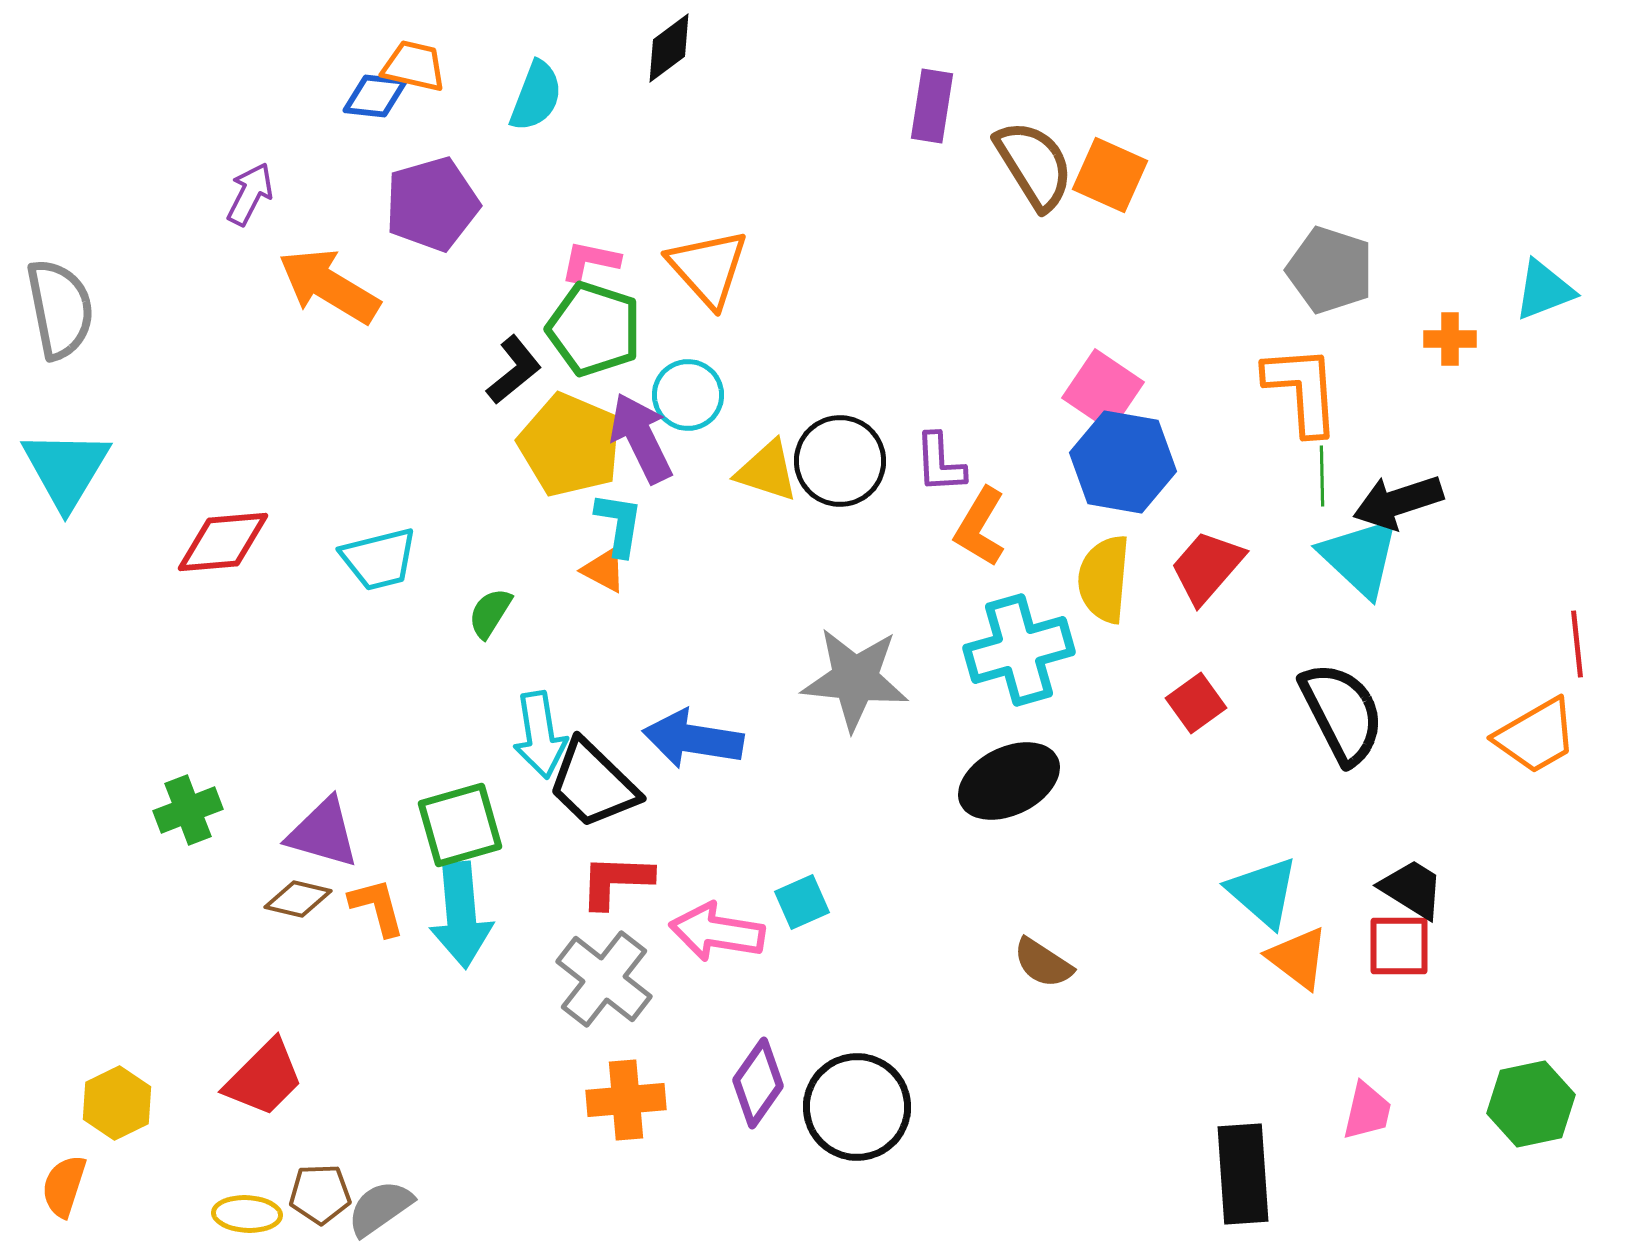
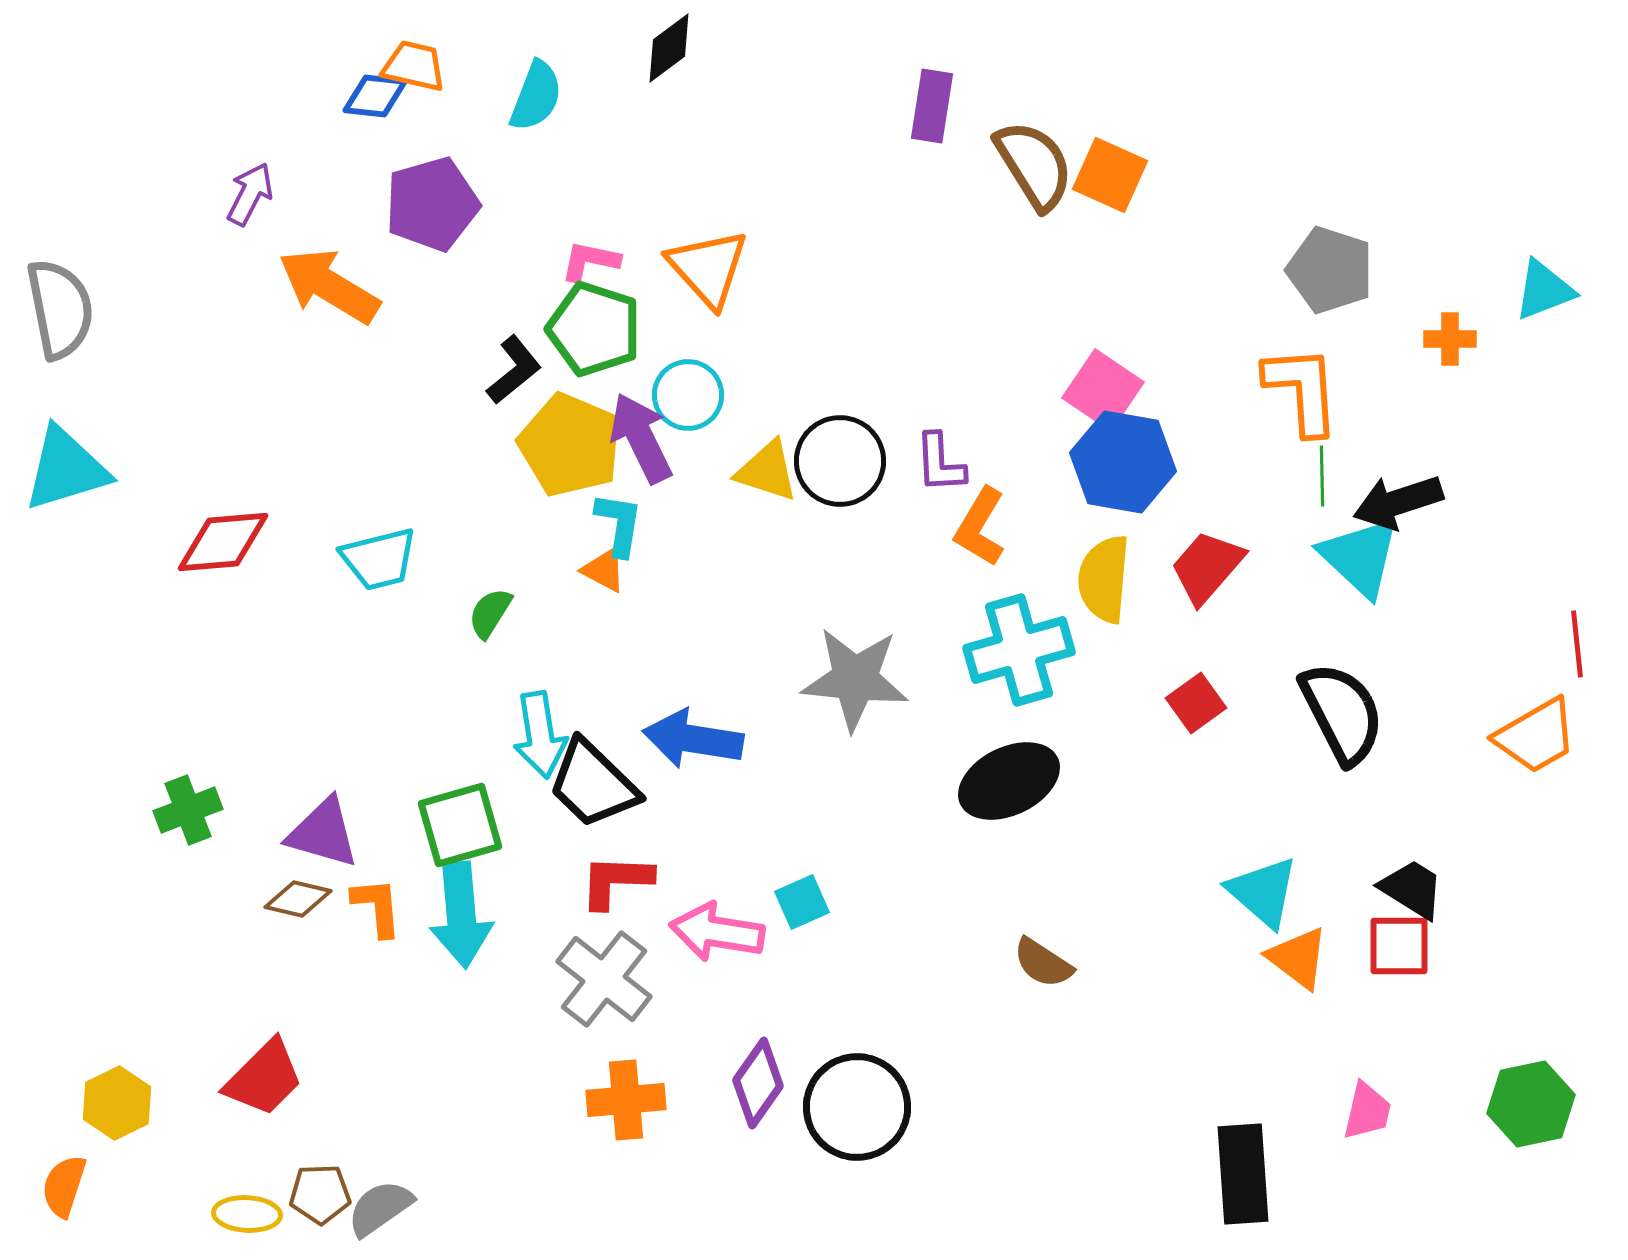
cyan triangle at (66, 469): rotated 42 degrees clockwise
orange L-shape at (377, 907): rotated 10 degrees clockwise
